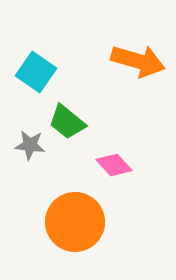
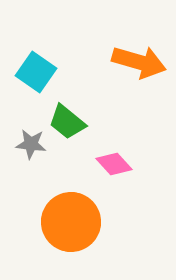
orange arrow: moved 1 px right, 1 px down
gray star: moved 1 px right, 1 px up
pink diamond: moved 1 px up
orange circle: moved 4 px left
